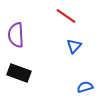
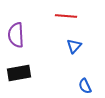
red line: rotated 30 degrees counterclockwise
black rectangle: rotated 30 degrees counterclockwise
blue semicircle: moved 1 px up; rotated 98 degrees counterclockwise
